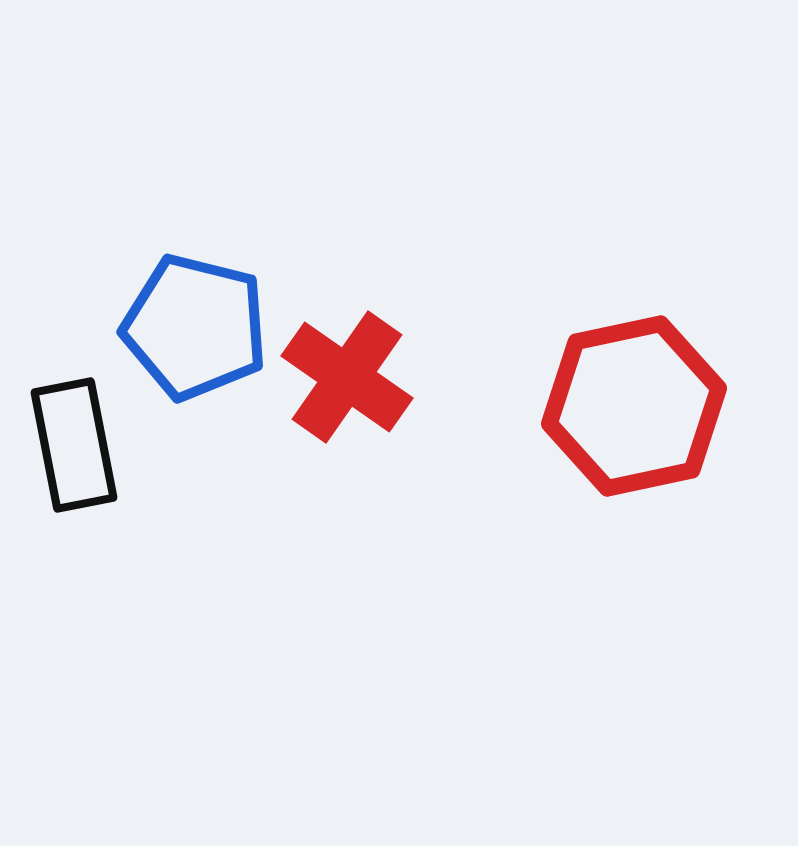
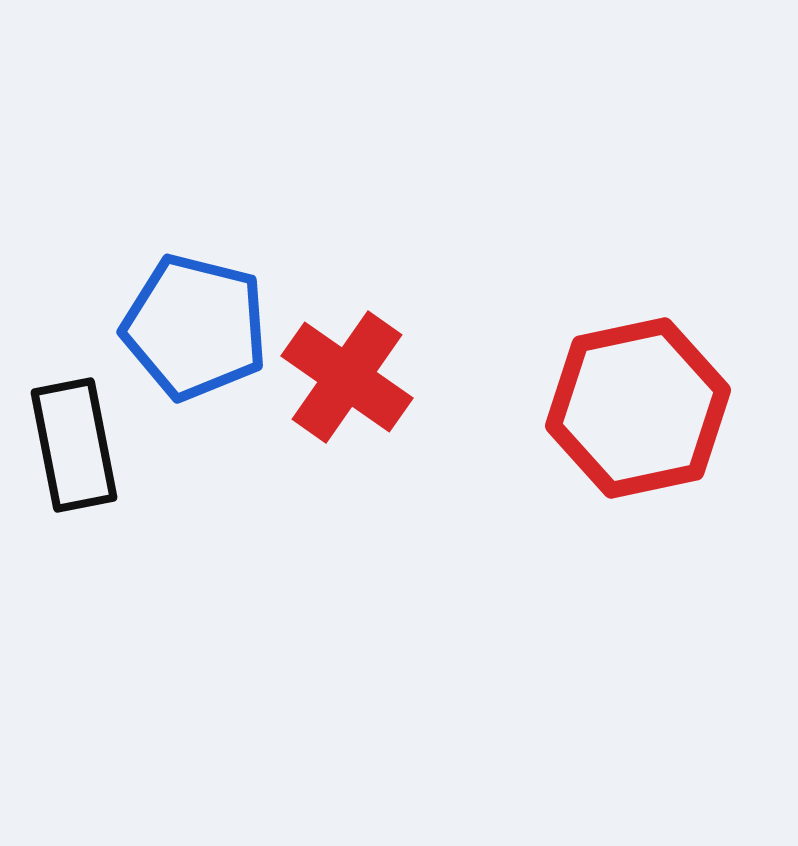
red hexagon: moved 4 px right, 2 px down
